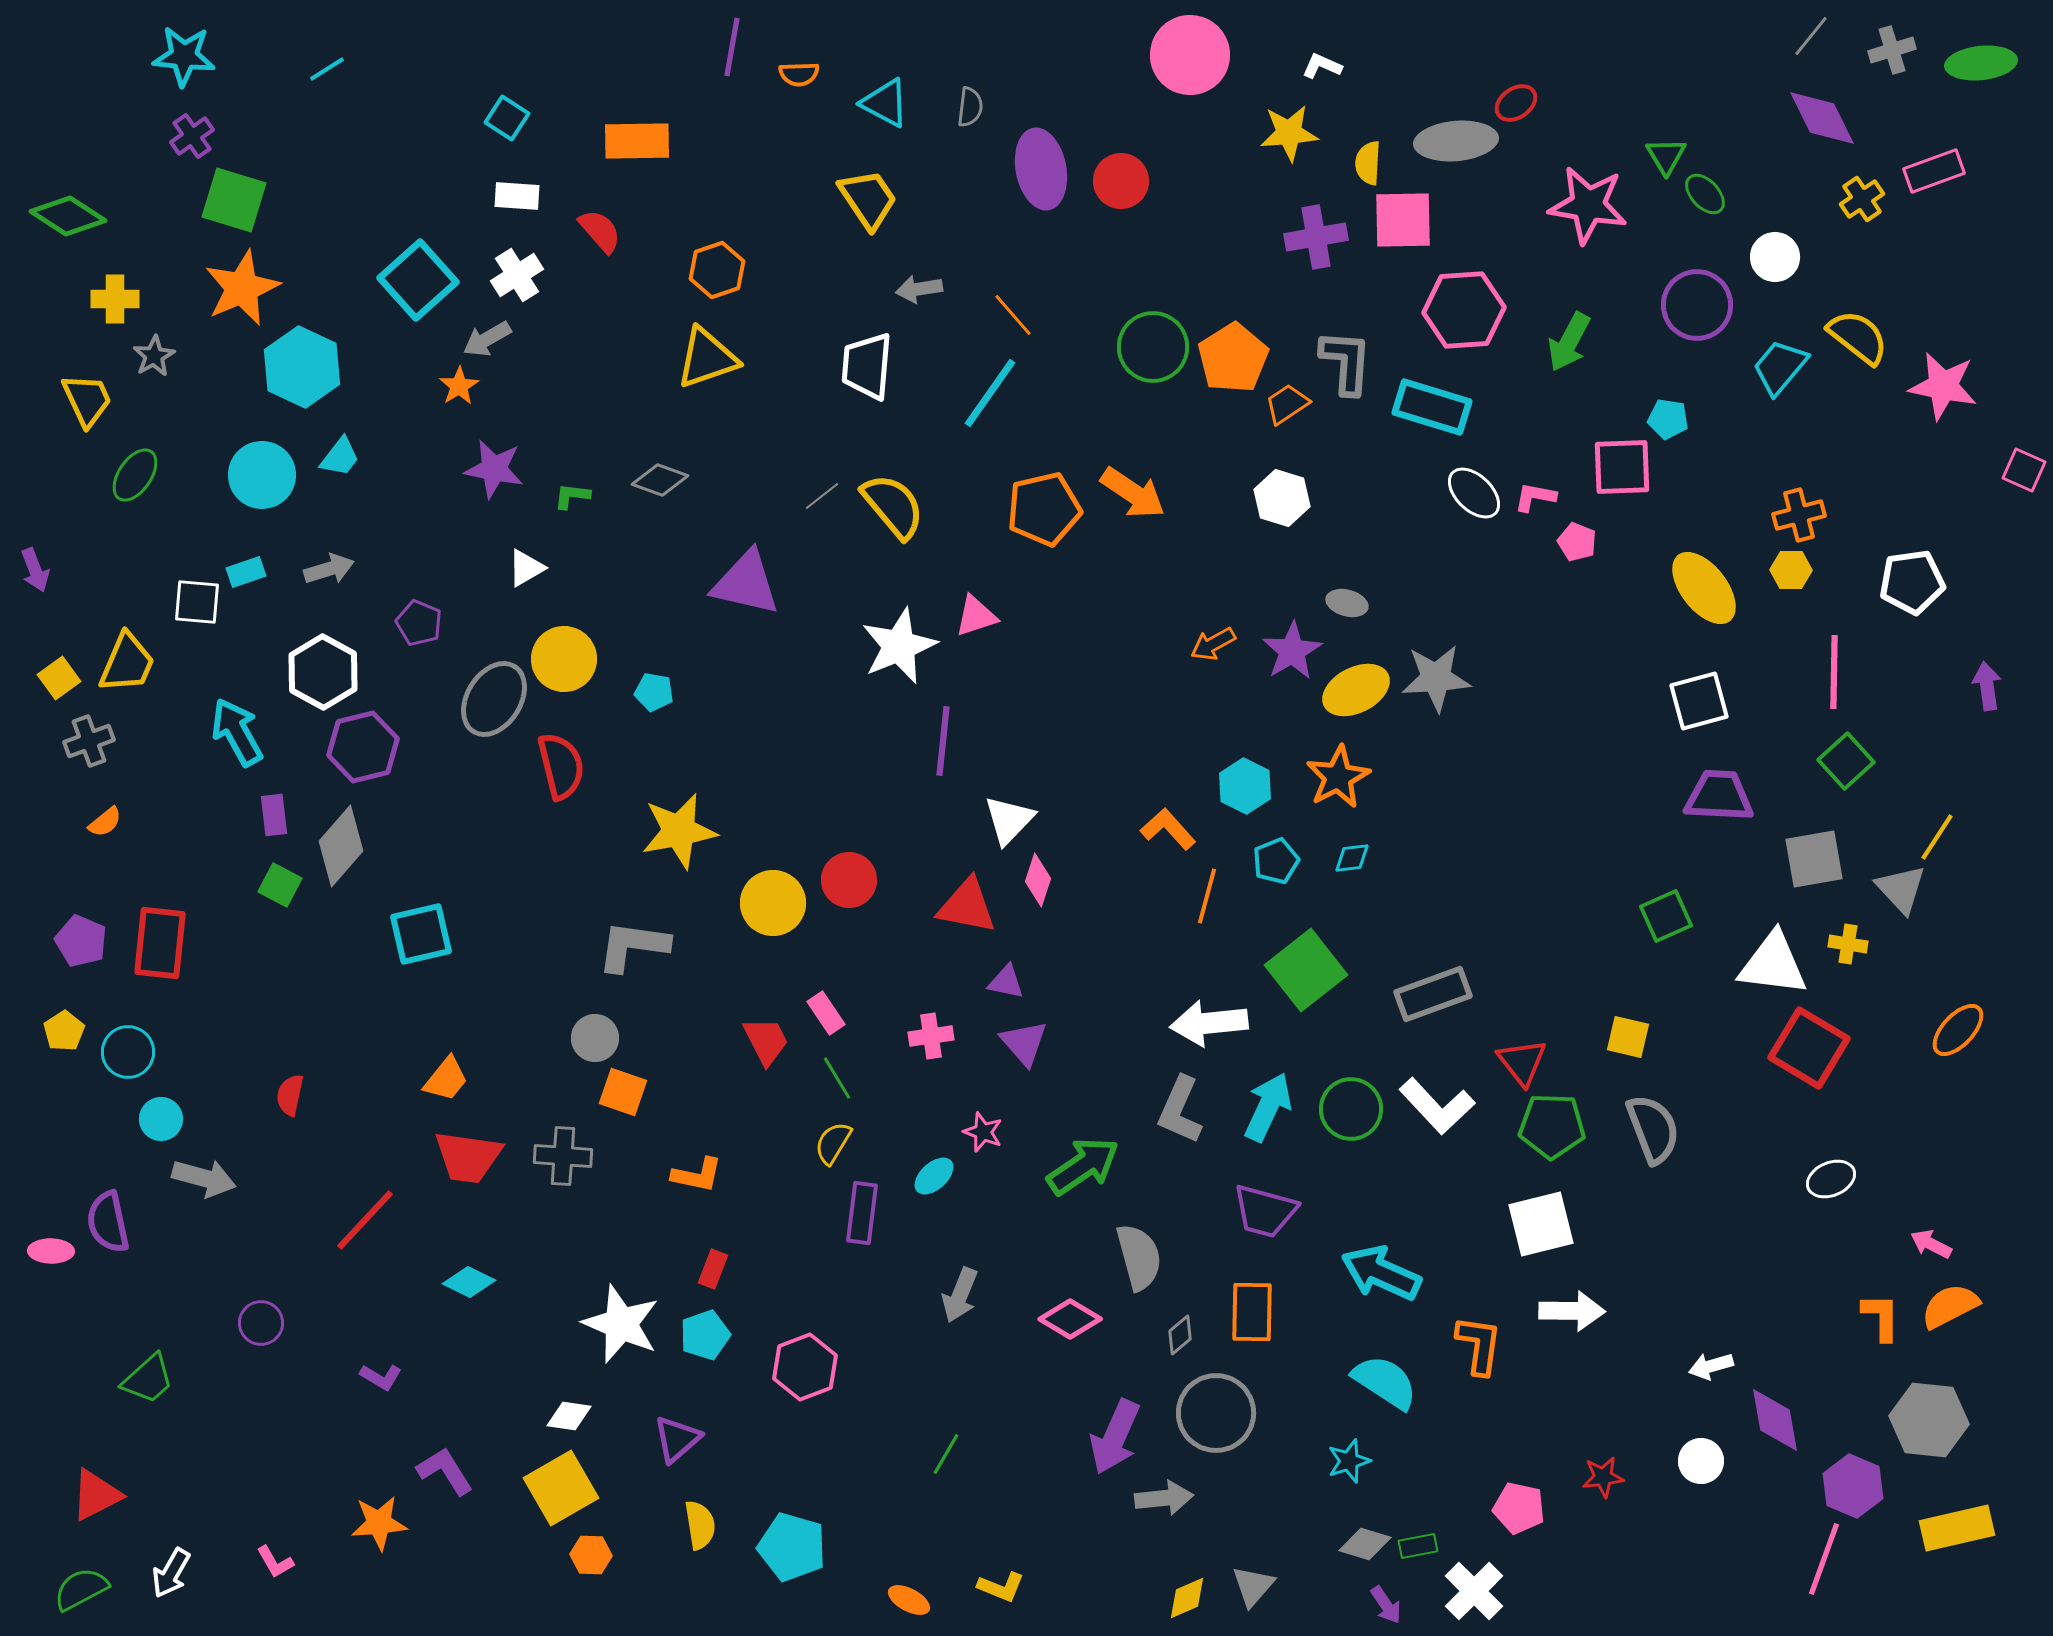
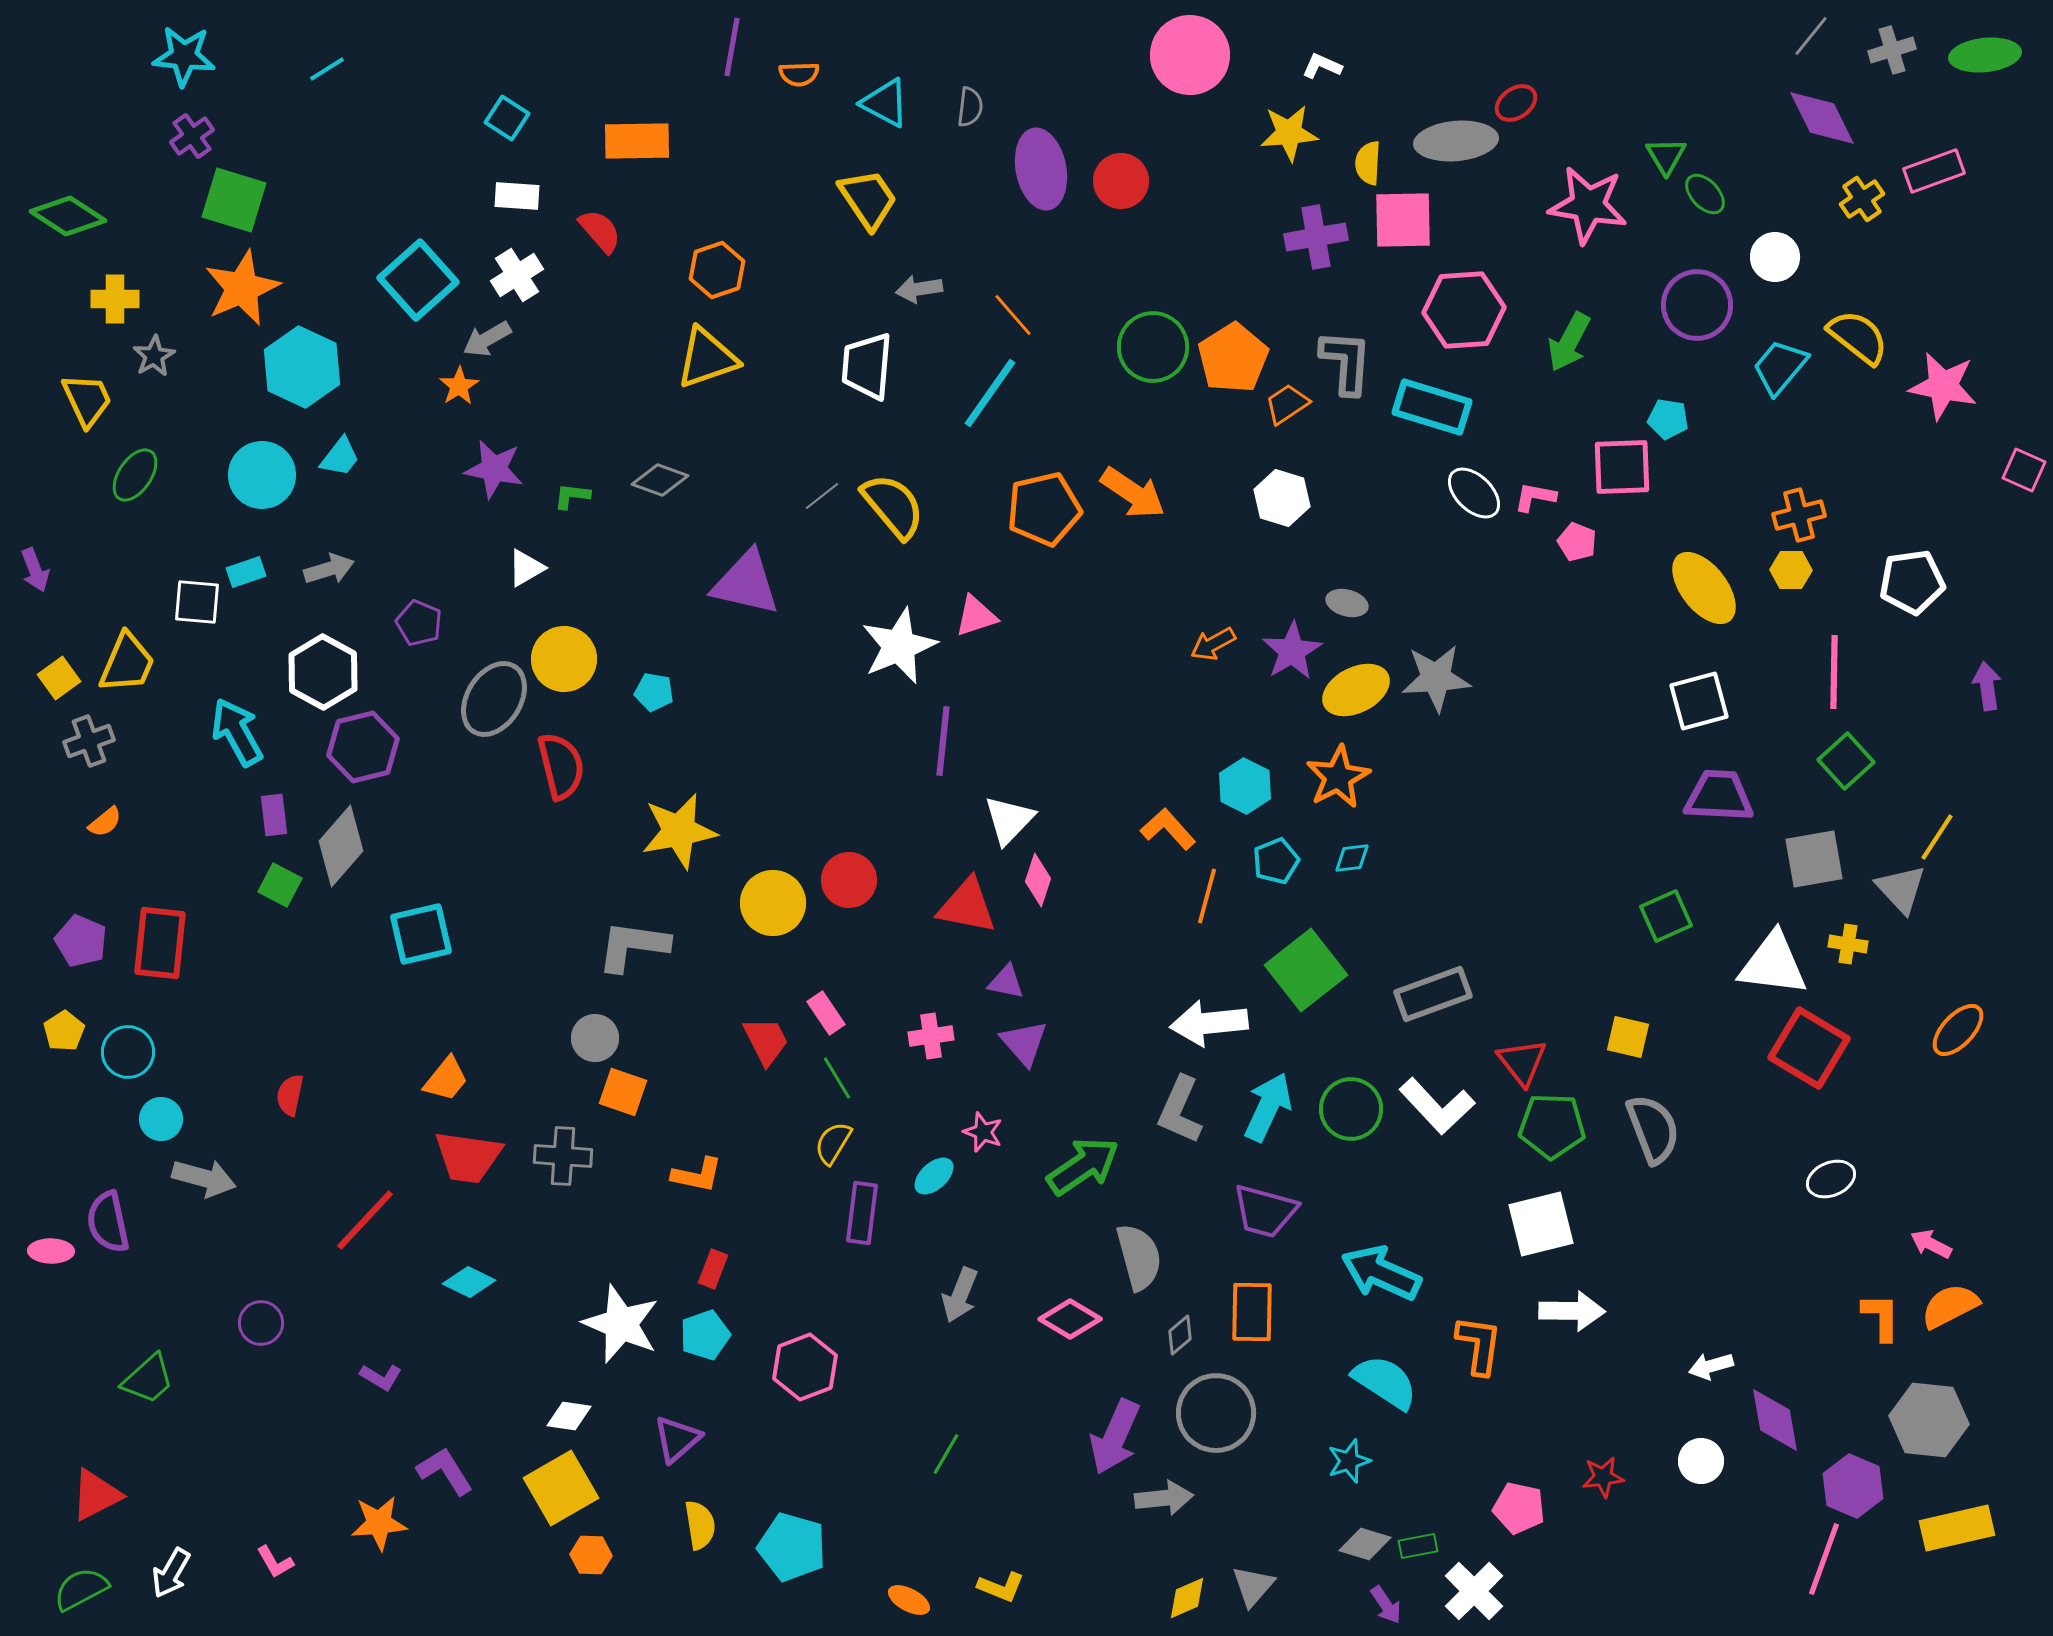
green ellipse at (1981, 63): moved 4 px right, 8 px up
